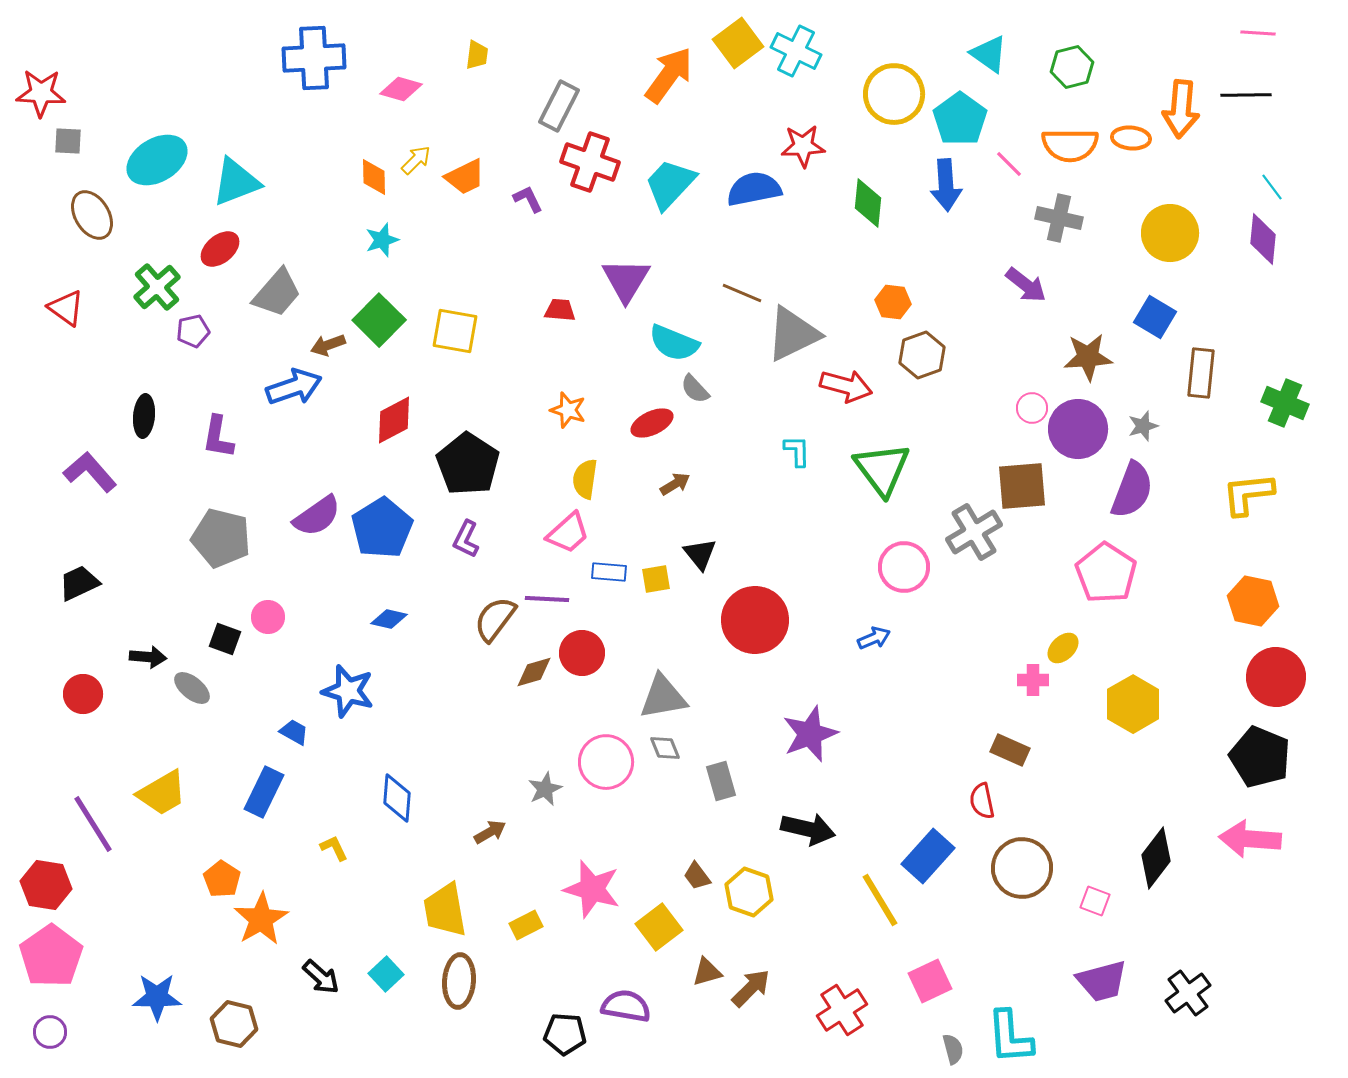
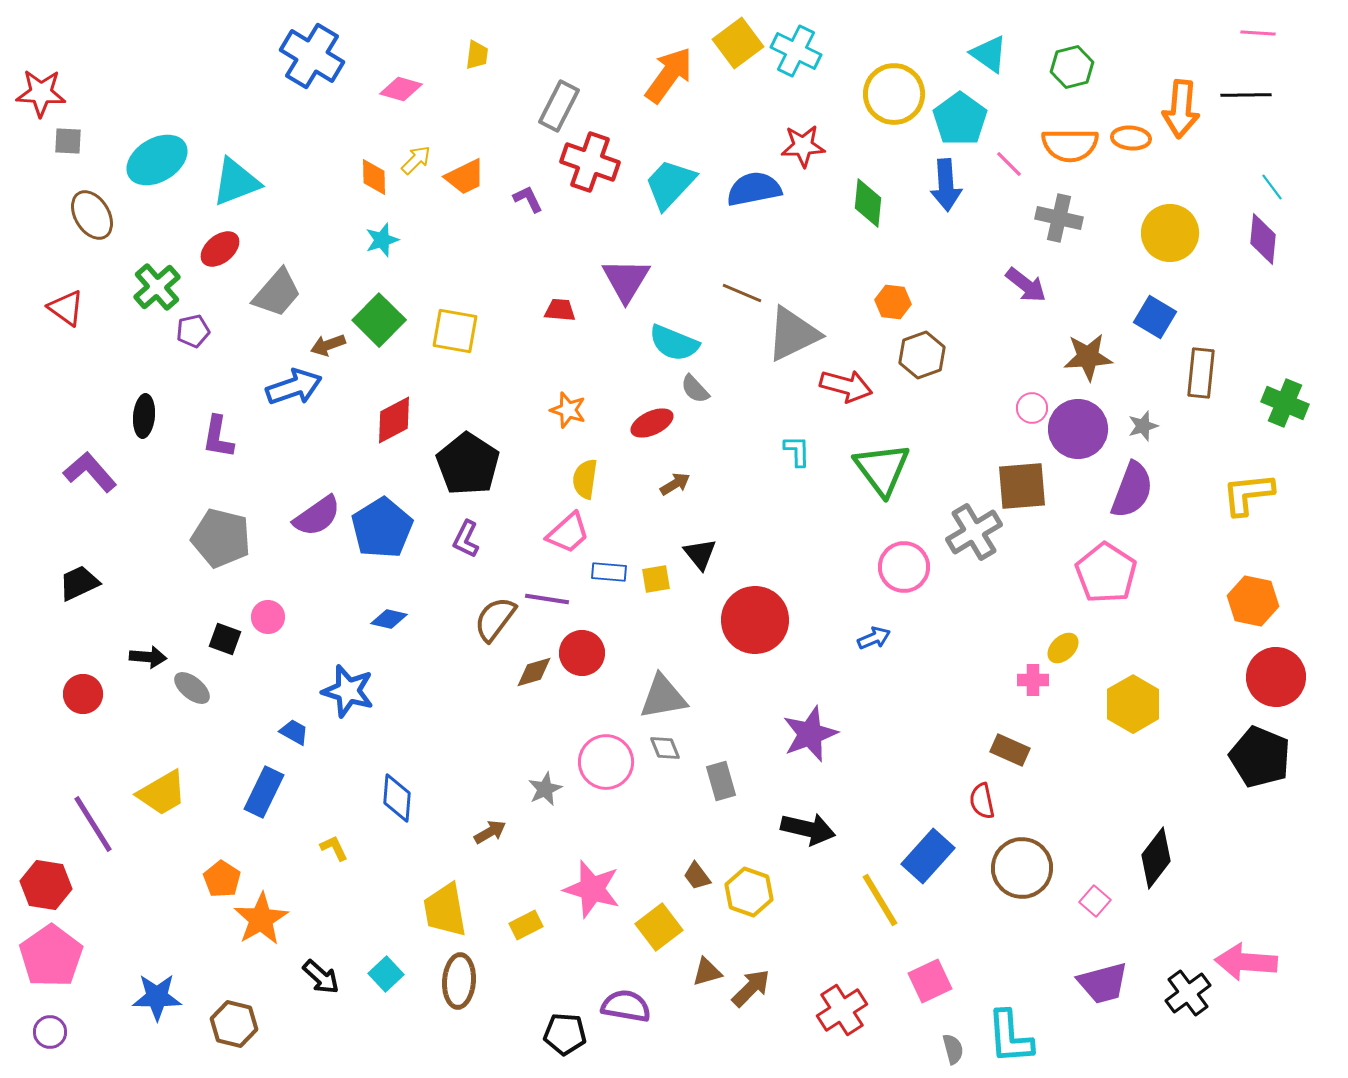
blue cross at (314, 58): moved 2 px left, 2 px up; rotated 34 degrees clockwise
purple line at (547, 599): rotated 6 degrees clockwise
pink arrow at (1250, 839): moved 4 px left, 123 px down
pink square at (1095, 901): rotated 20 degrees clockwise
purple trapezoid at (1102, 981): moved 1 px right, 2 px down
